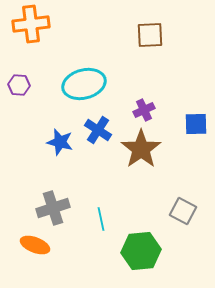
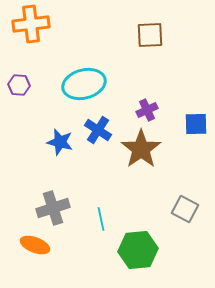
purple cross: moved 3 px right
gray square: moved 2 px right, 2 px up
green hexagon: moved 3 px left, 1 px up
